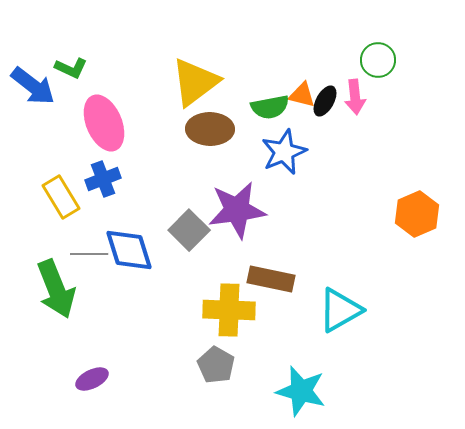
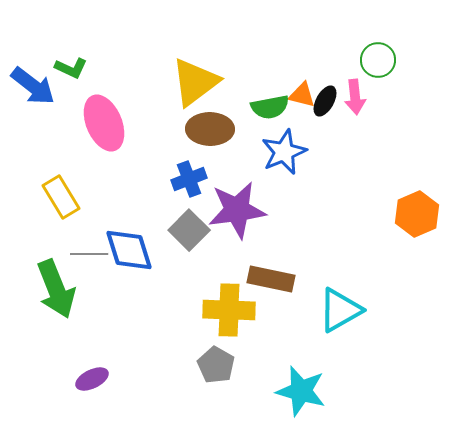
blue cross: moved 86 px right
